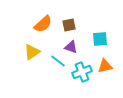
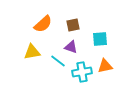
brown square: moved 4 px right
yellow triangle: rotated 24 degrees clockwise
cyan cross: rotated 12 degrees clockwise
